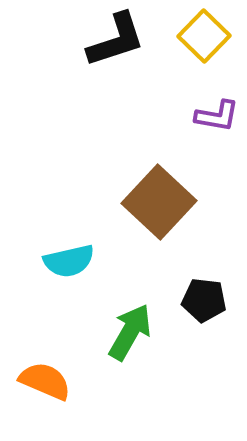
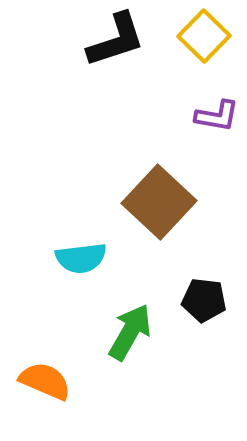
cyan semicircle: moved 12 px right, 3 px up; rotated 6 degrees clockwise
